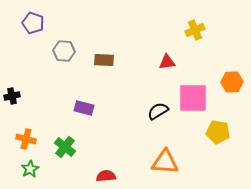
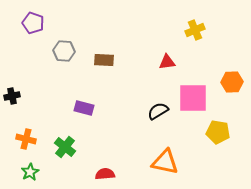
orange triangle: rotated 8 degrees clockwise
green star: moved 3 px down
red semicircle: moved 1 px left, 2 px up
